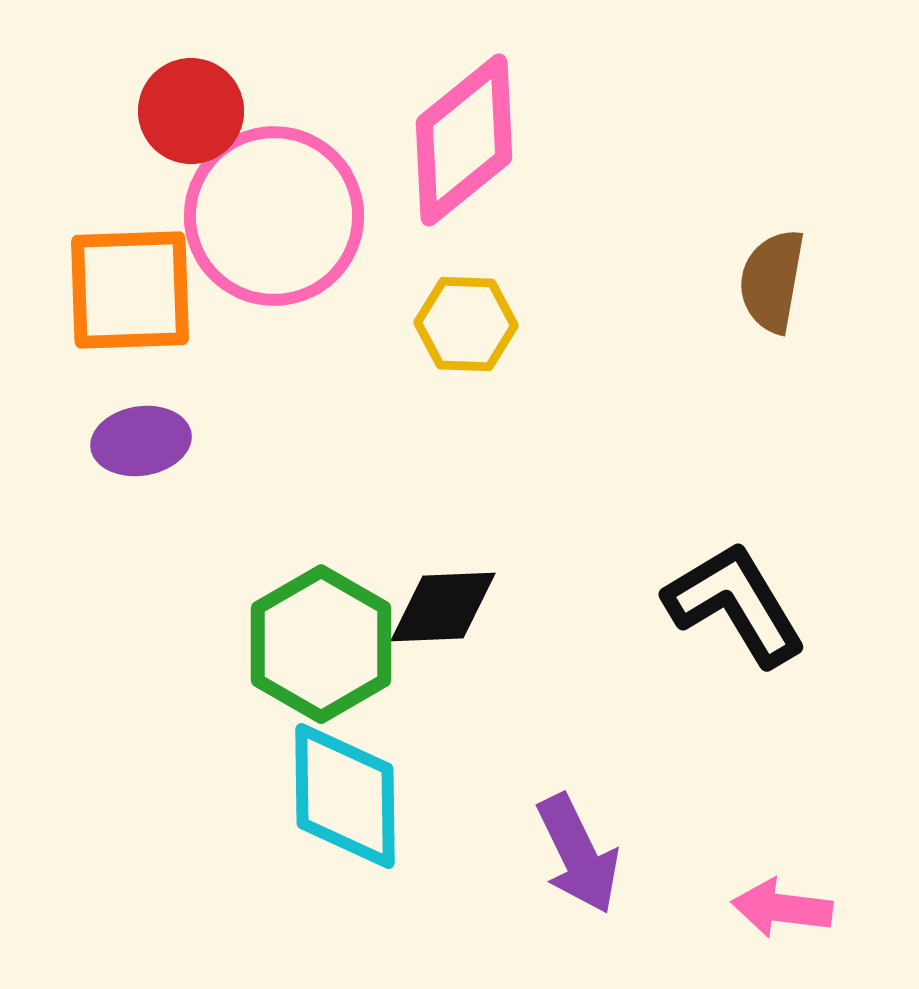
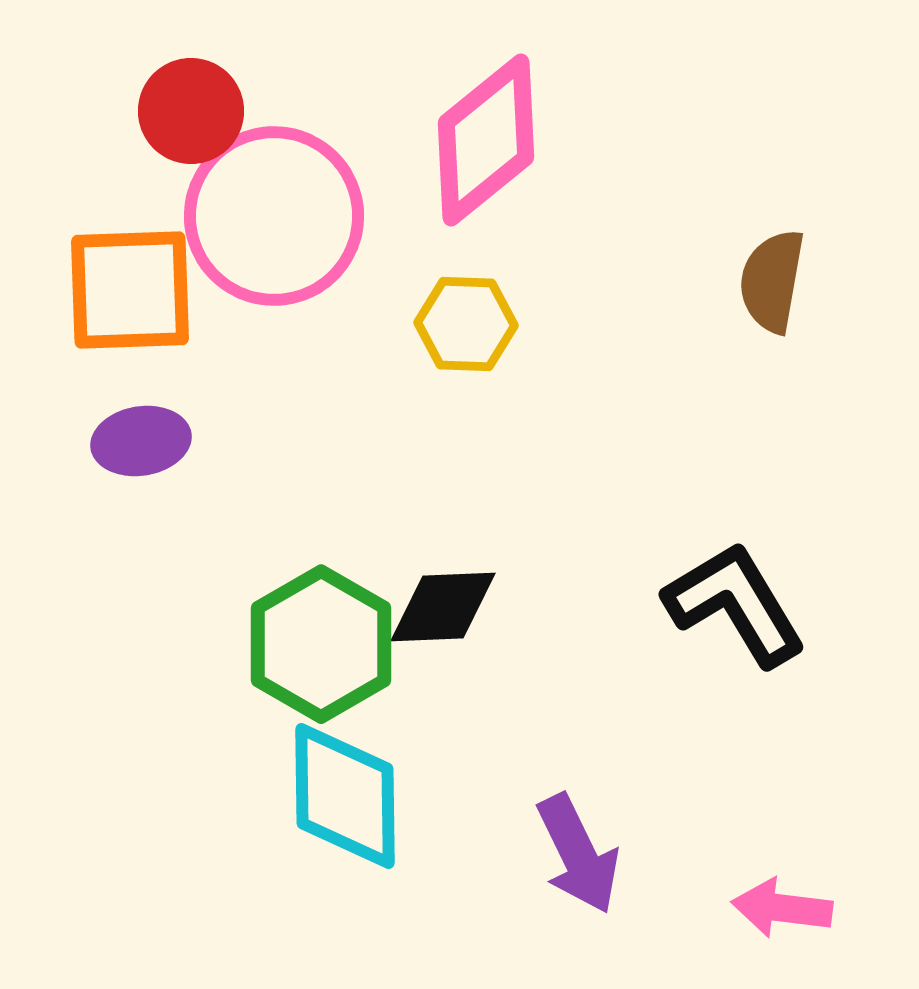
pink diamond: moved 22 px right
